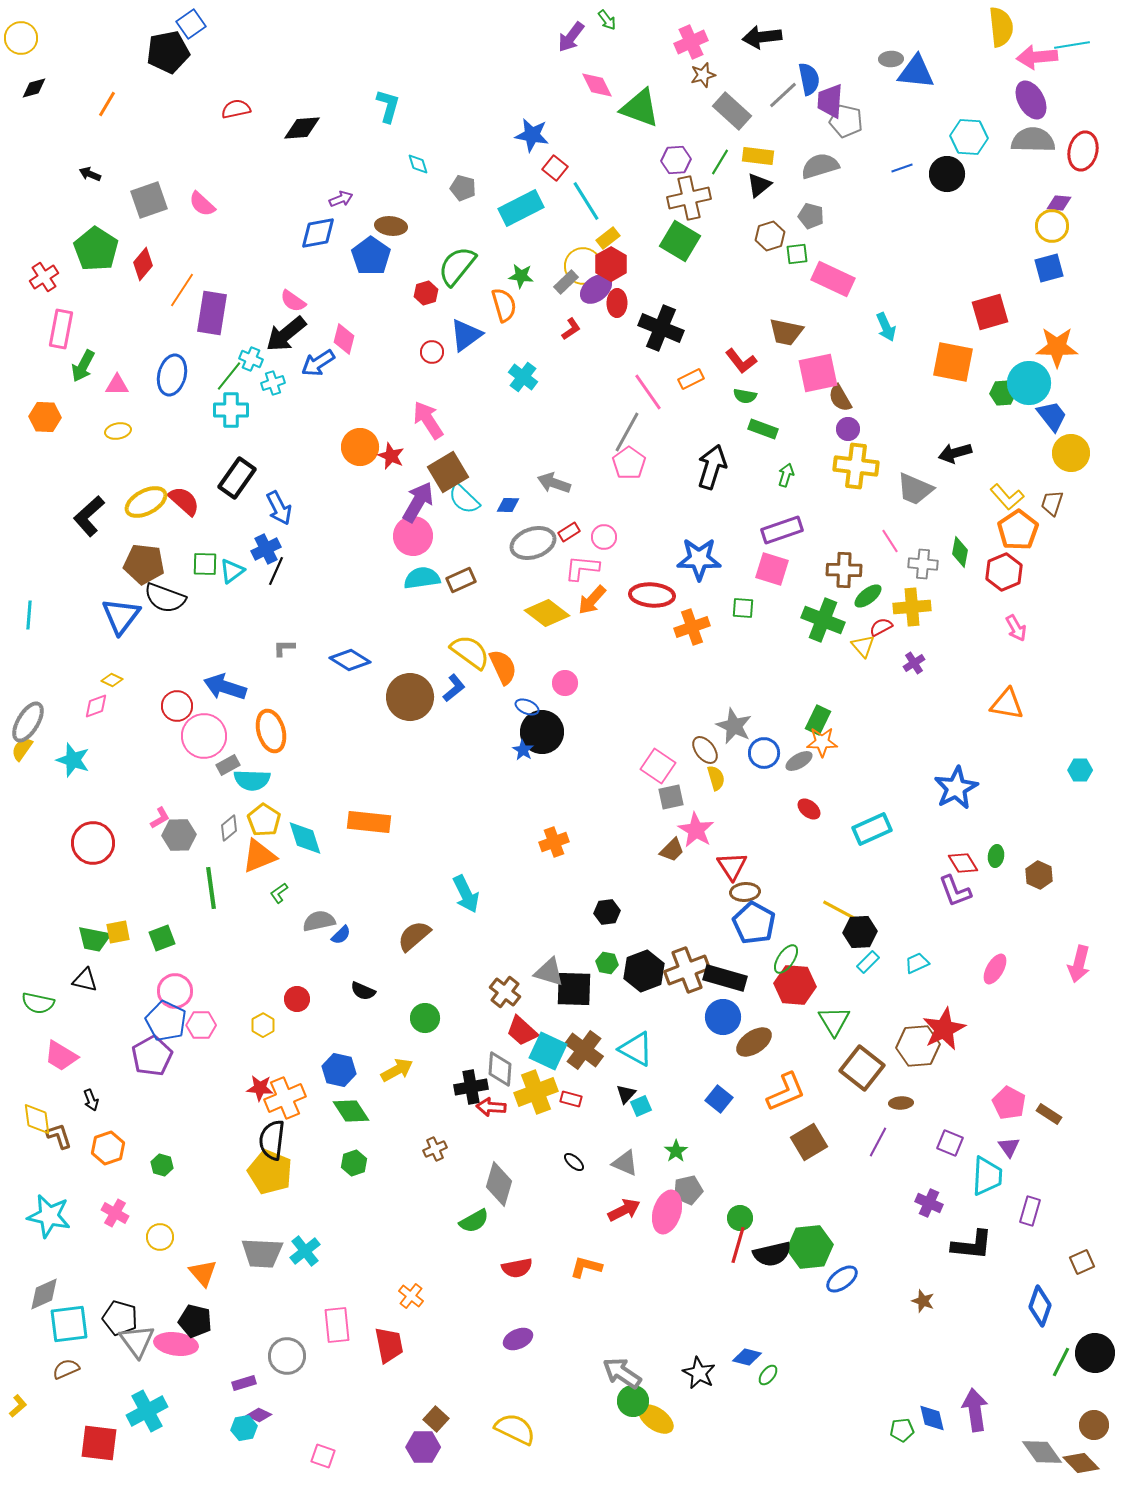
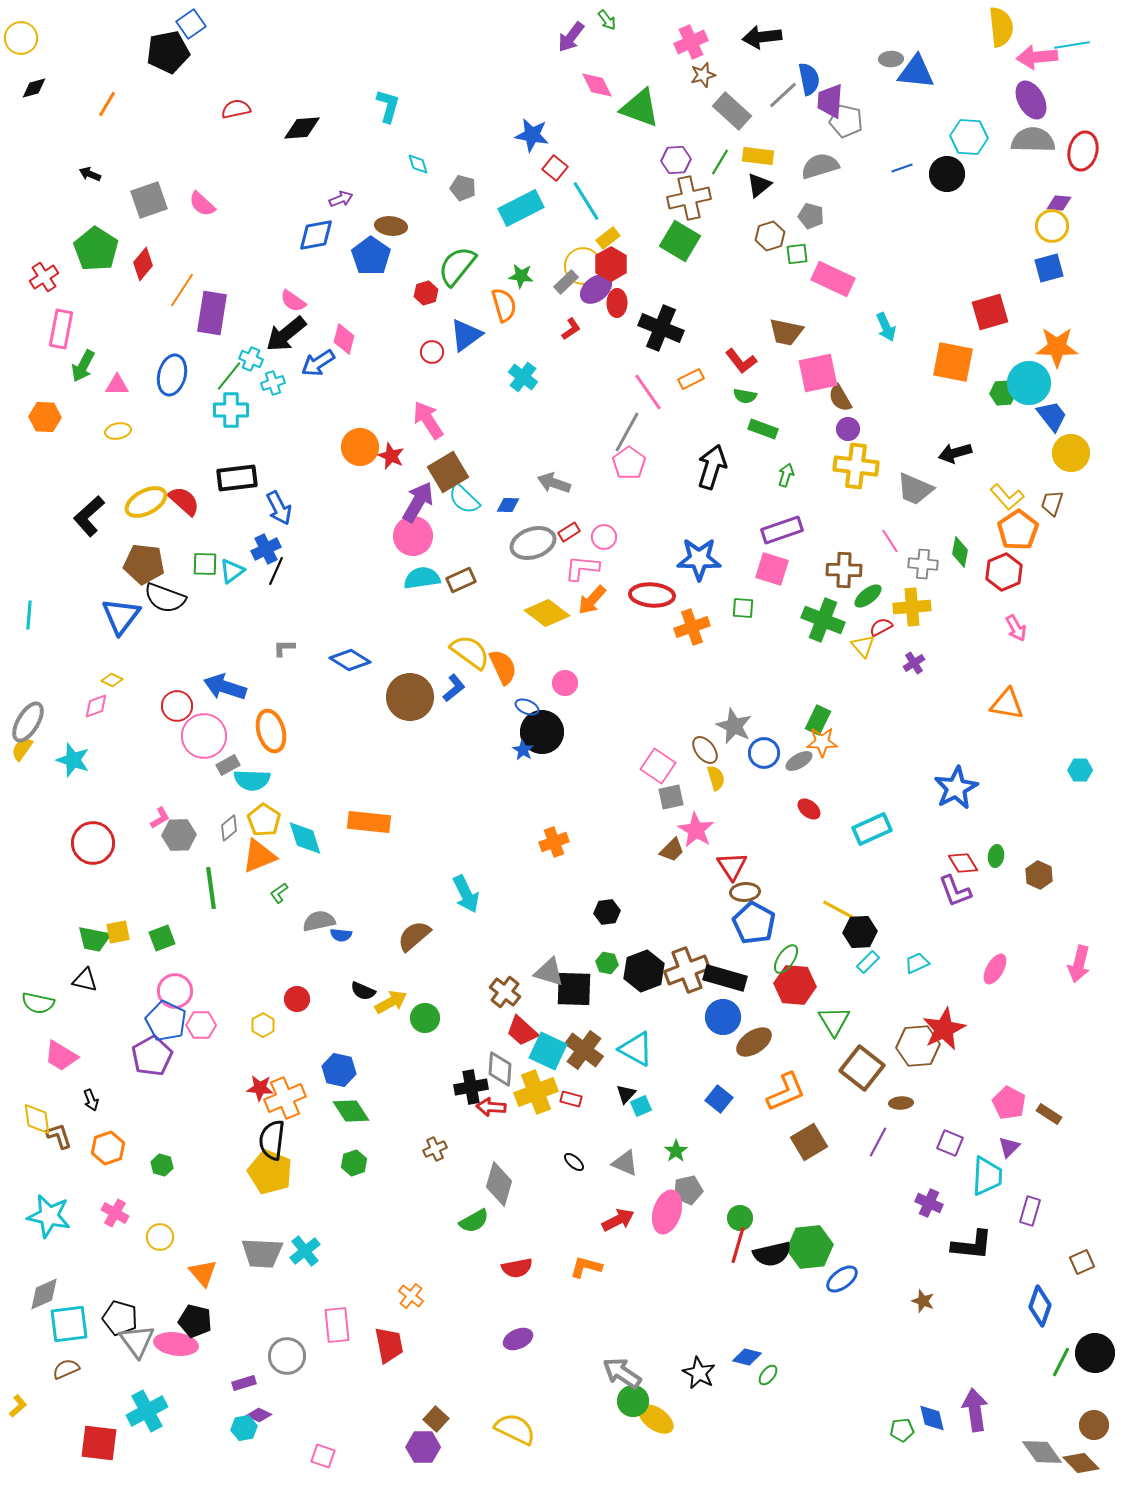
blue diamond at (318, 233): moved 2 px left, 2 px down
black rectangle at (237, 478): rotated 48 degrees clockwise
blue semicircle at (341, 935): rotated 50 degrees clockwise
yellow arrow at (397, 1070): moved 6 px left, 68 px up
purple triangle at (1009, 1147): rotated 20 degrees clockwise
red arrow at (624, 1210): moved 6 px left, 10 px down
